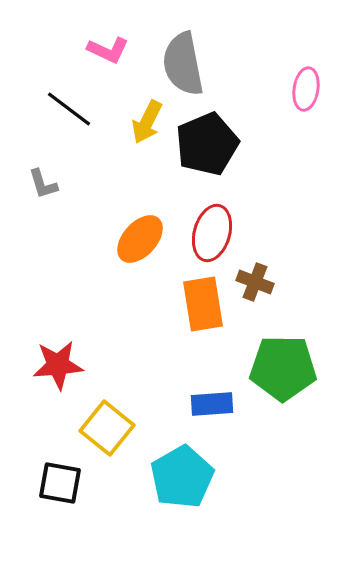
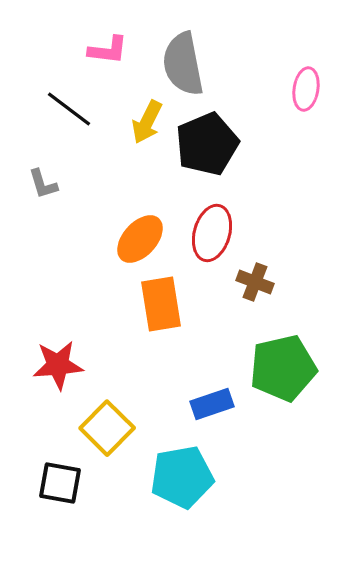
pink L-shape: rotated 18 degrees counterclockwise
orange rectangle: moved 42 px left
green pentagon: rotated 14 degrees counterclockwise
blue rectangle: rotated 15 degrees counterclockwise
yellow square: rotated 6 degrees clockwise
cyan pentagon: rotated 20 degrees clockwise
